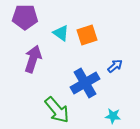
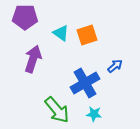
cyan star: moved 19 px left, 2 px up
